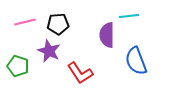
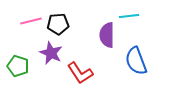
pink line: moved 6 px right, 1 px up
purple star: moved 2 px right, 2 px down
